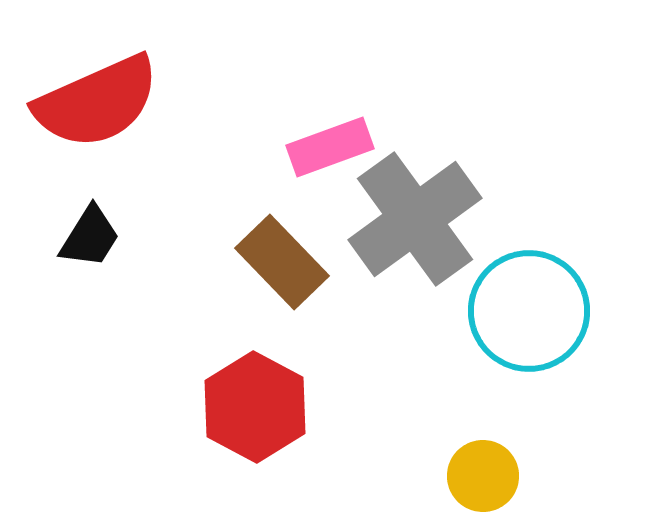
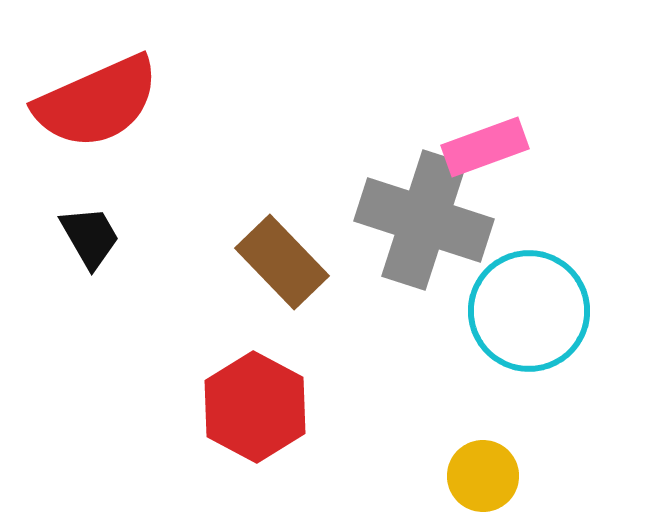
pink rectangle: moved 155 px right
gray cross: moved 9 px right, 1 px down; rotated 36 degrees counterclockwise
black trapezoid: rotated 62 degrees counterclockwise
